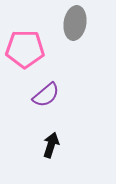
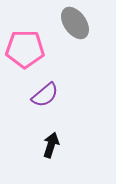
gray ellipse: rotated 44 degrees counterclockwise
purple semicircle: moved 1 px left
